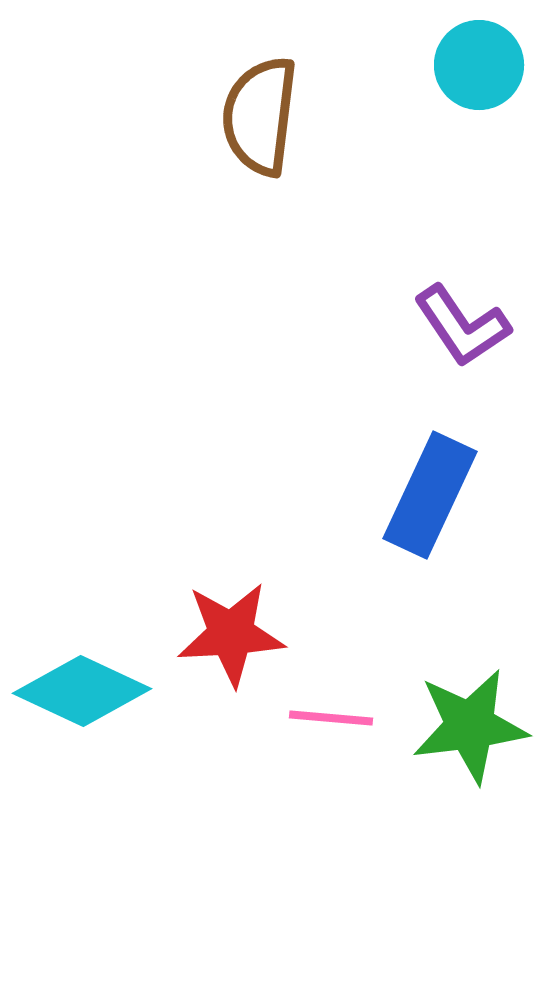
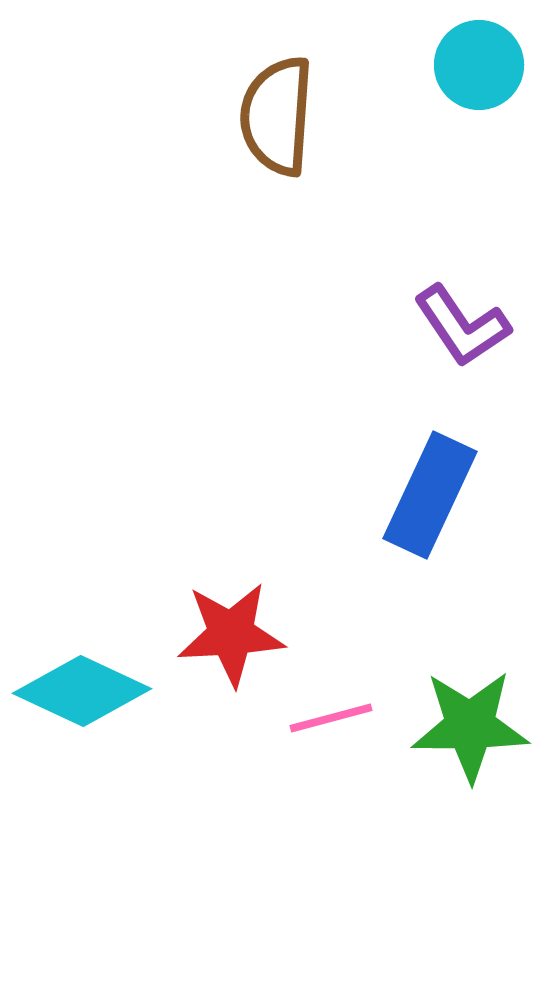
brown semicircle: moved 17 px right; rotated 3 degrees counterclockwise
pink line: rotated 20 degrees counterclockwise
green star: rotated 7 degrees clockwise
